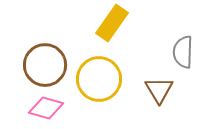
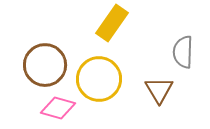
pink diamond: moved 12 px right
